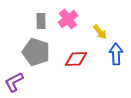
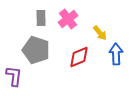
gray rectangle: moved 3 px up
yellow arrow: moved 1 px down
gray pentagon: moved 2 px up
red diamond: moved 3 px right, 2 px up; rotated 20 degrees counterclockwise
purple L-shape: moved 6 px up; rotated 125 degrees clockwise
